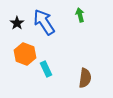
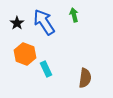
green arrow: moved 6 px left
